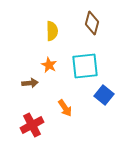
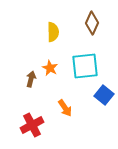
brown diamond: rotated 10 degrees clockwise
yellow semicircle: moved 1 px right, 1 px down
orange star: moved 1 px right, 3 px down
brown arrow: moved 1 px right, 4 px up; rotated 70 degrees counterclockwise
